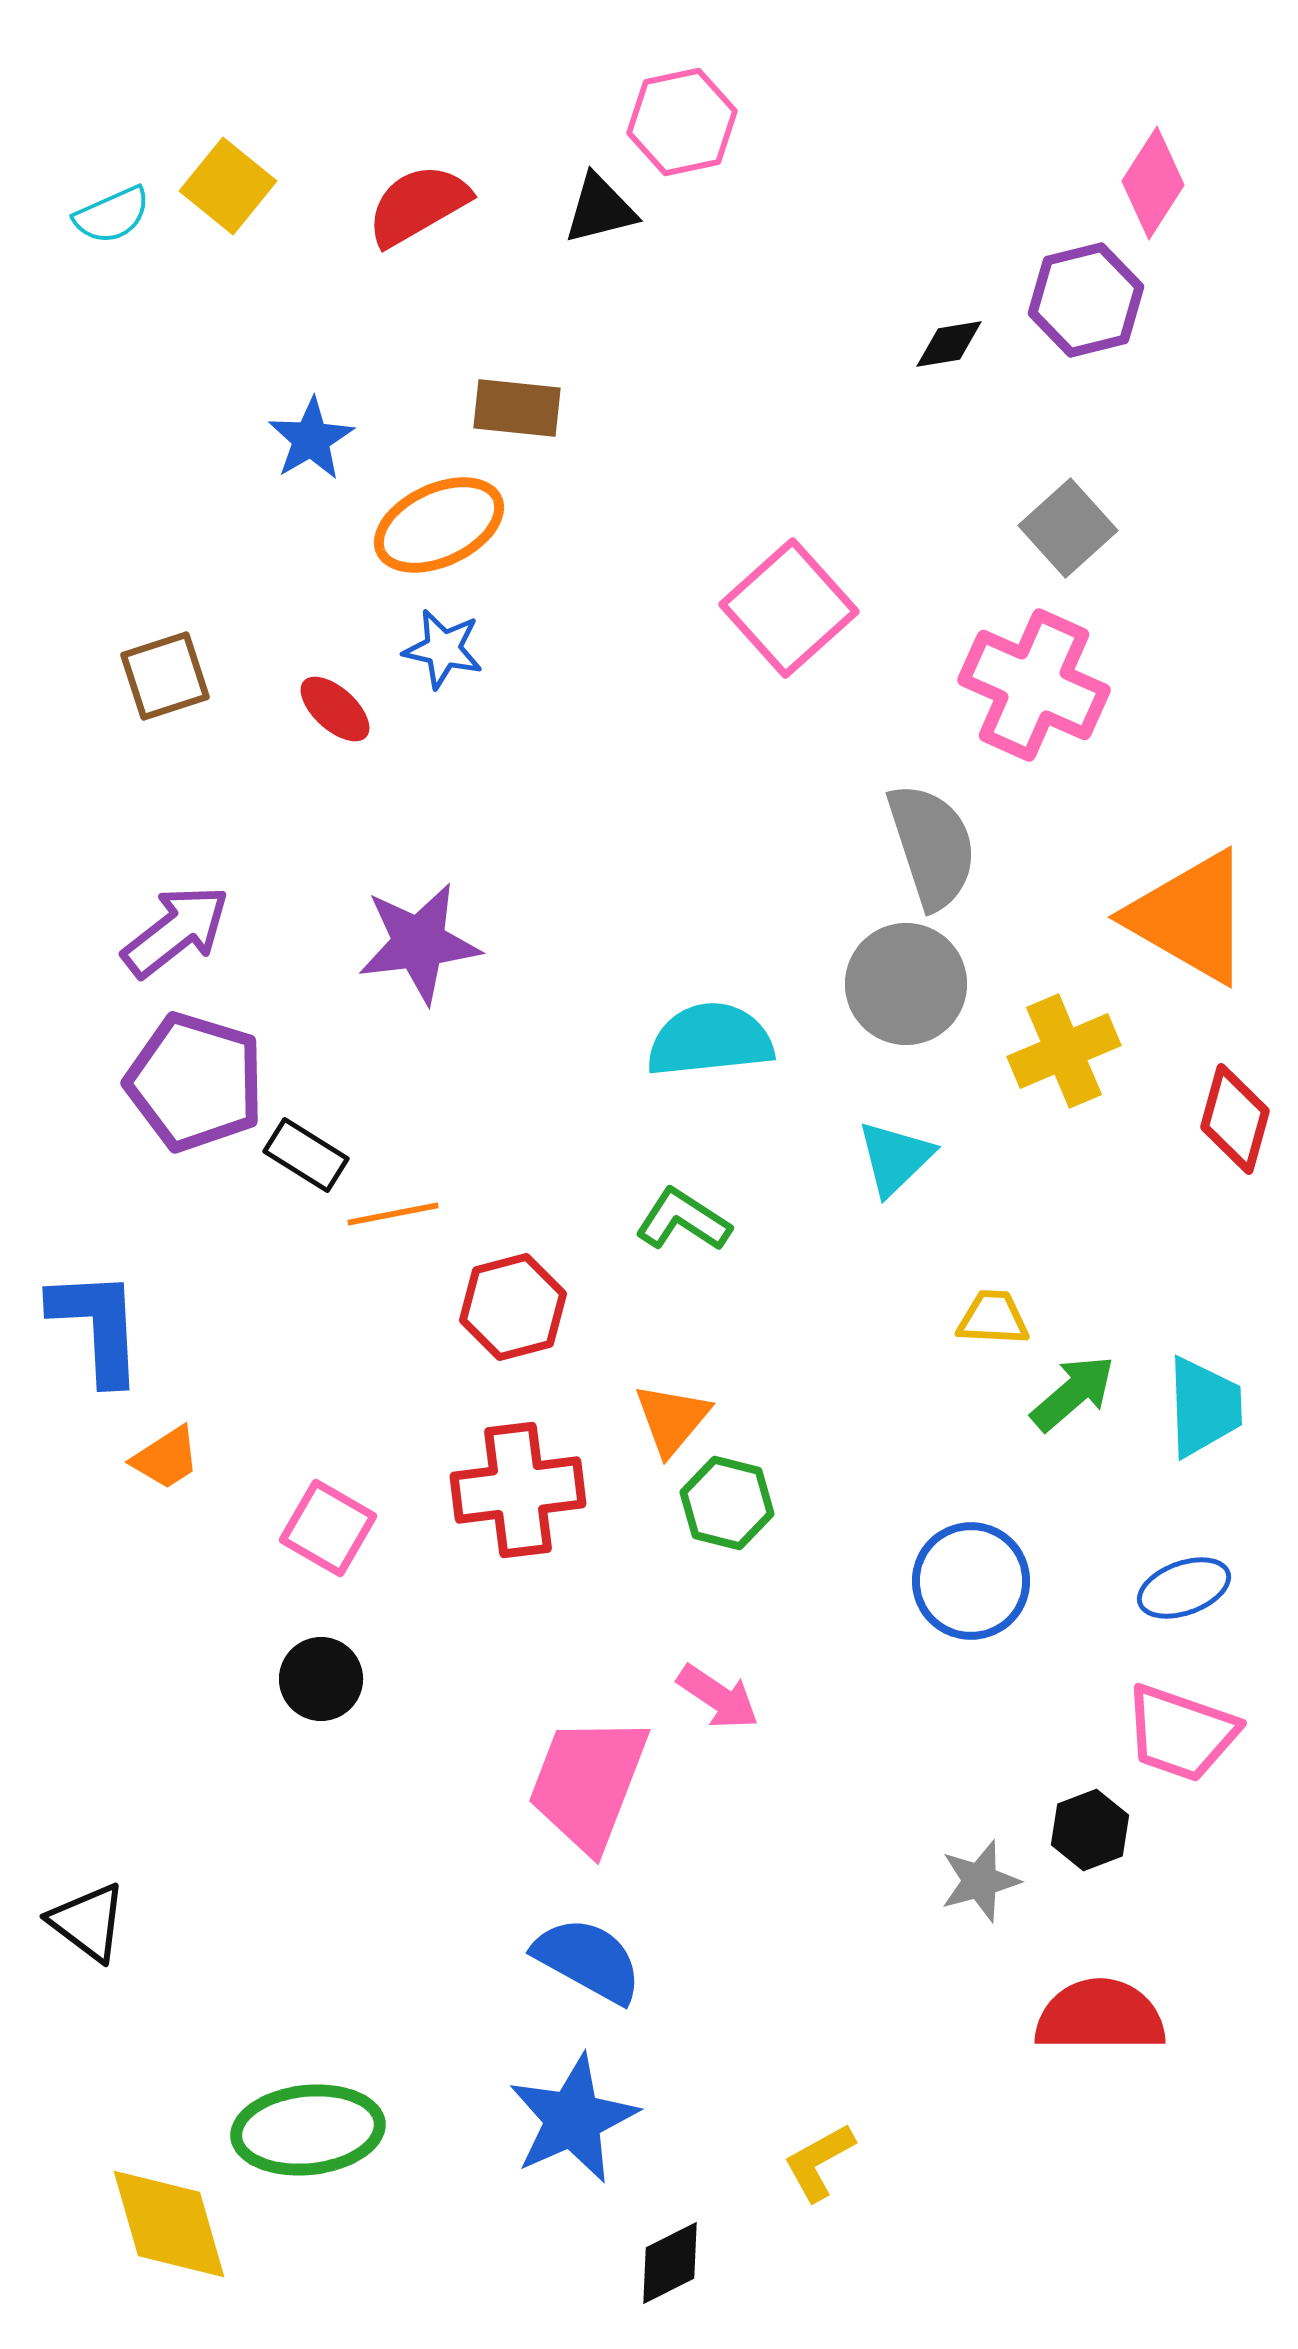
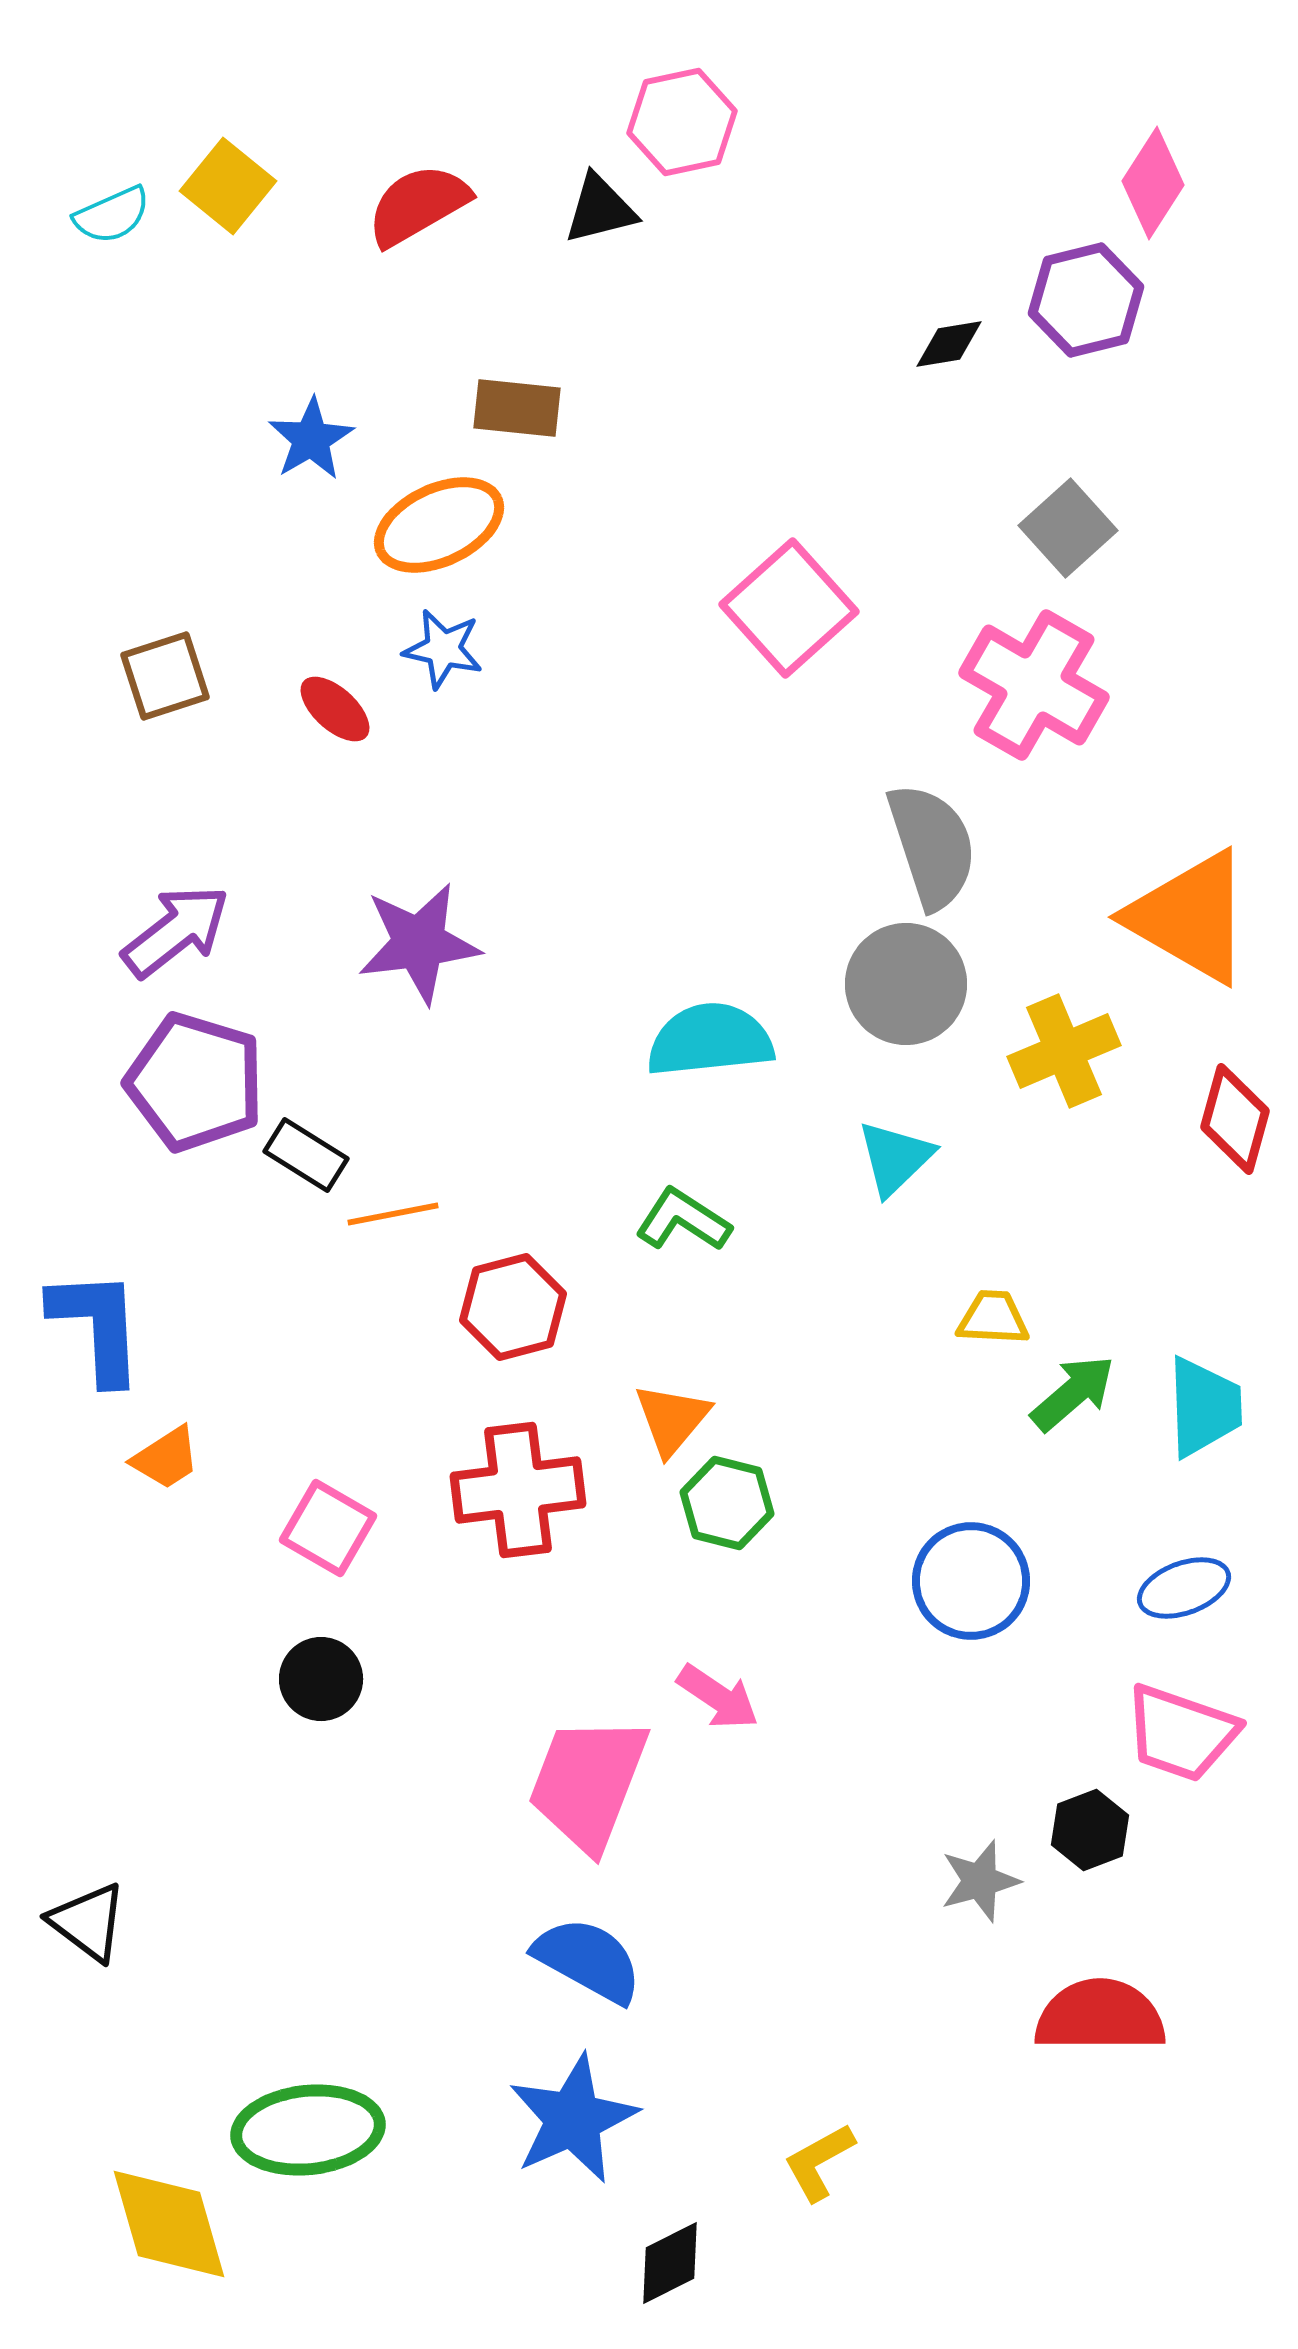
pink cross at (1034, 685): rotated 6 degrees clockwise
